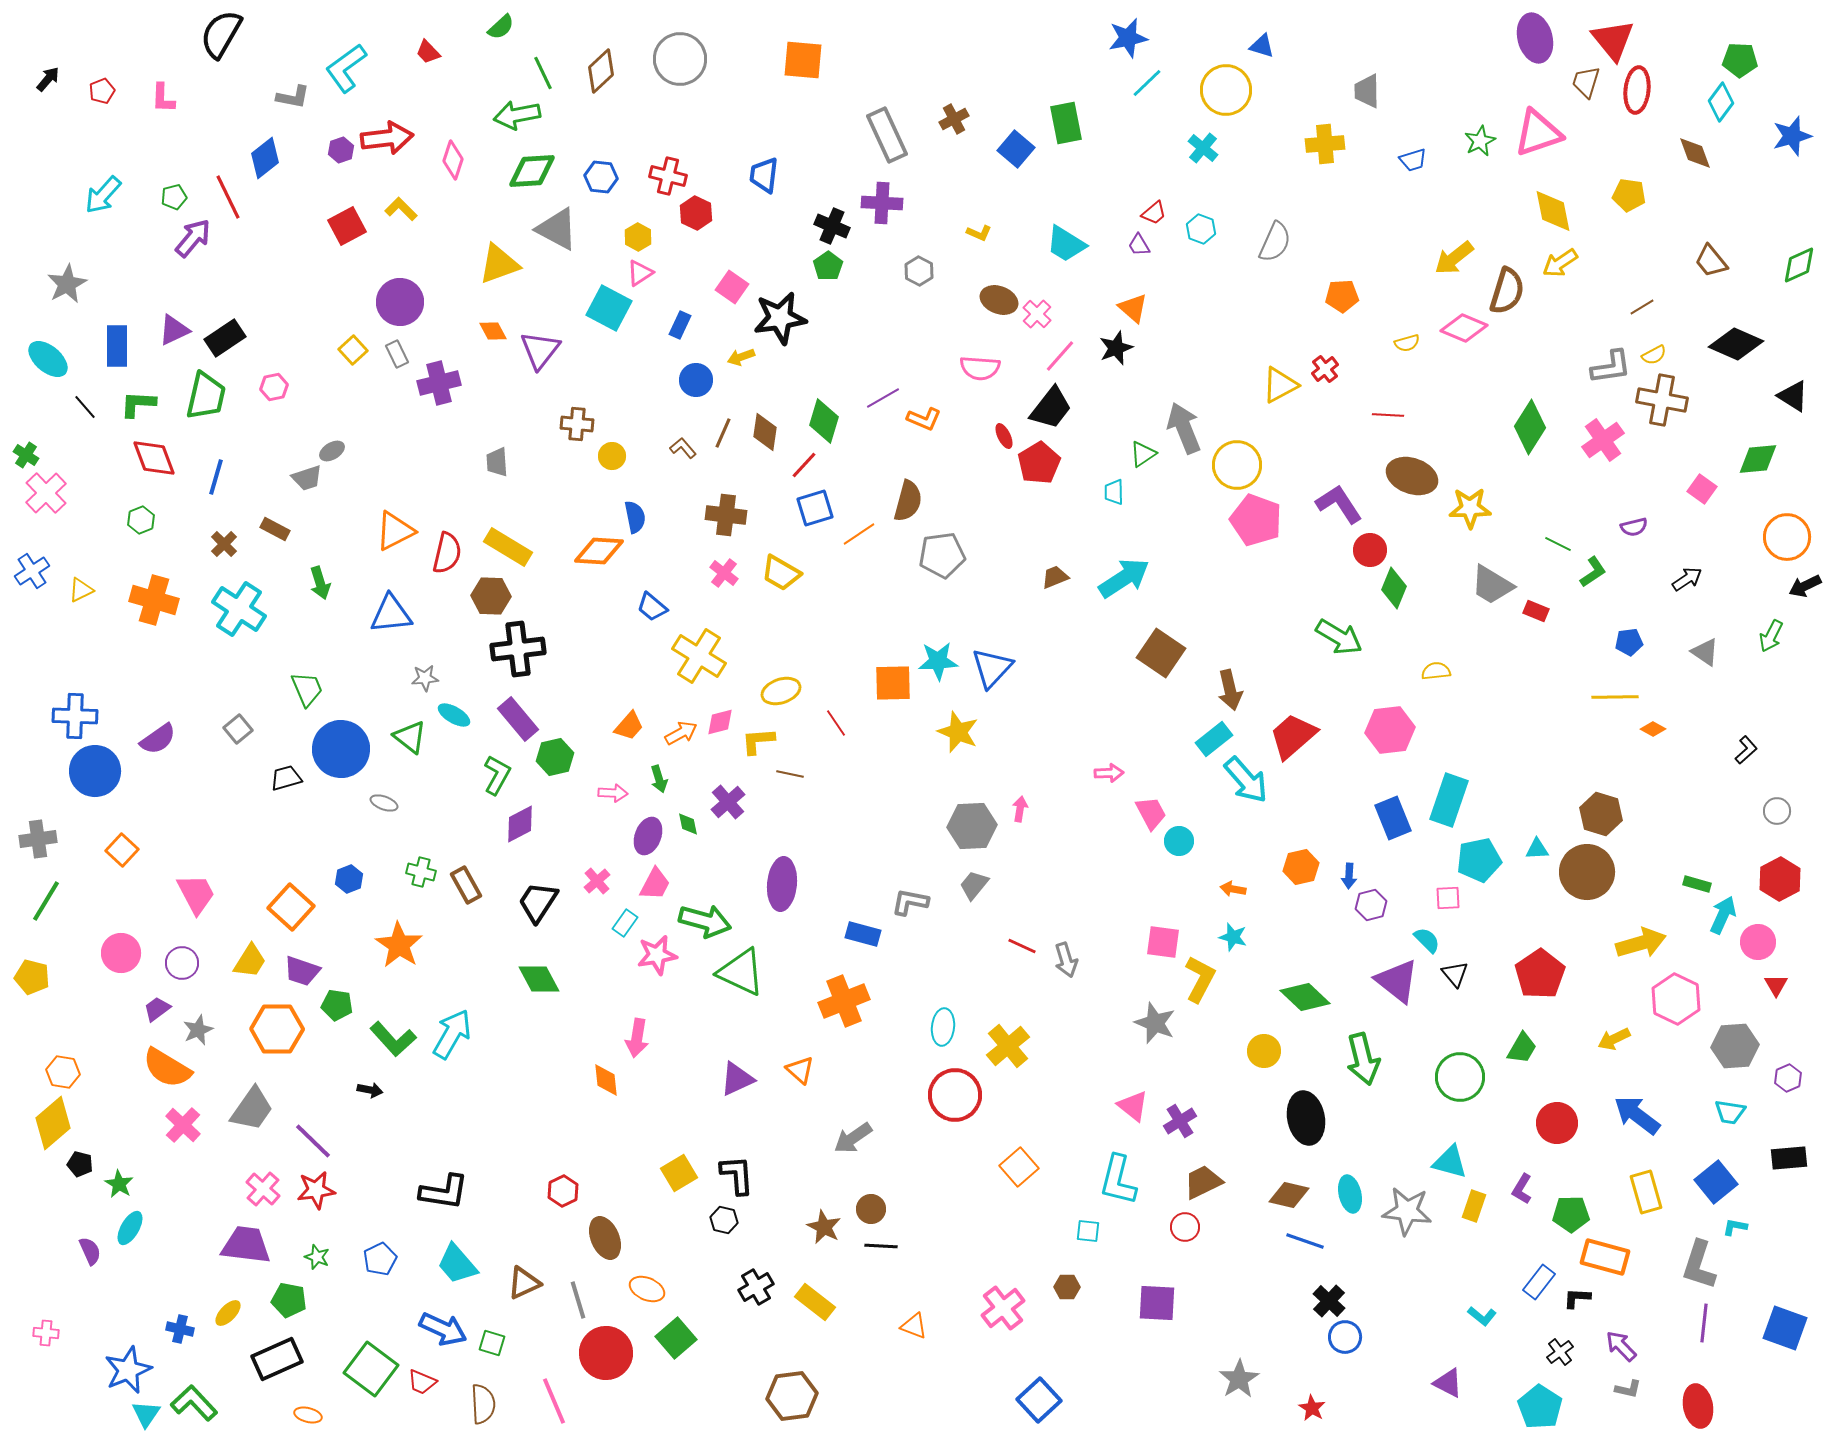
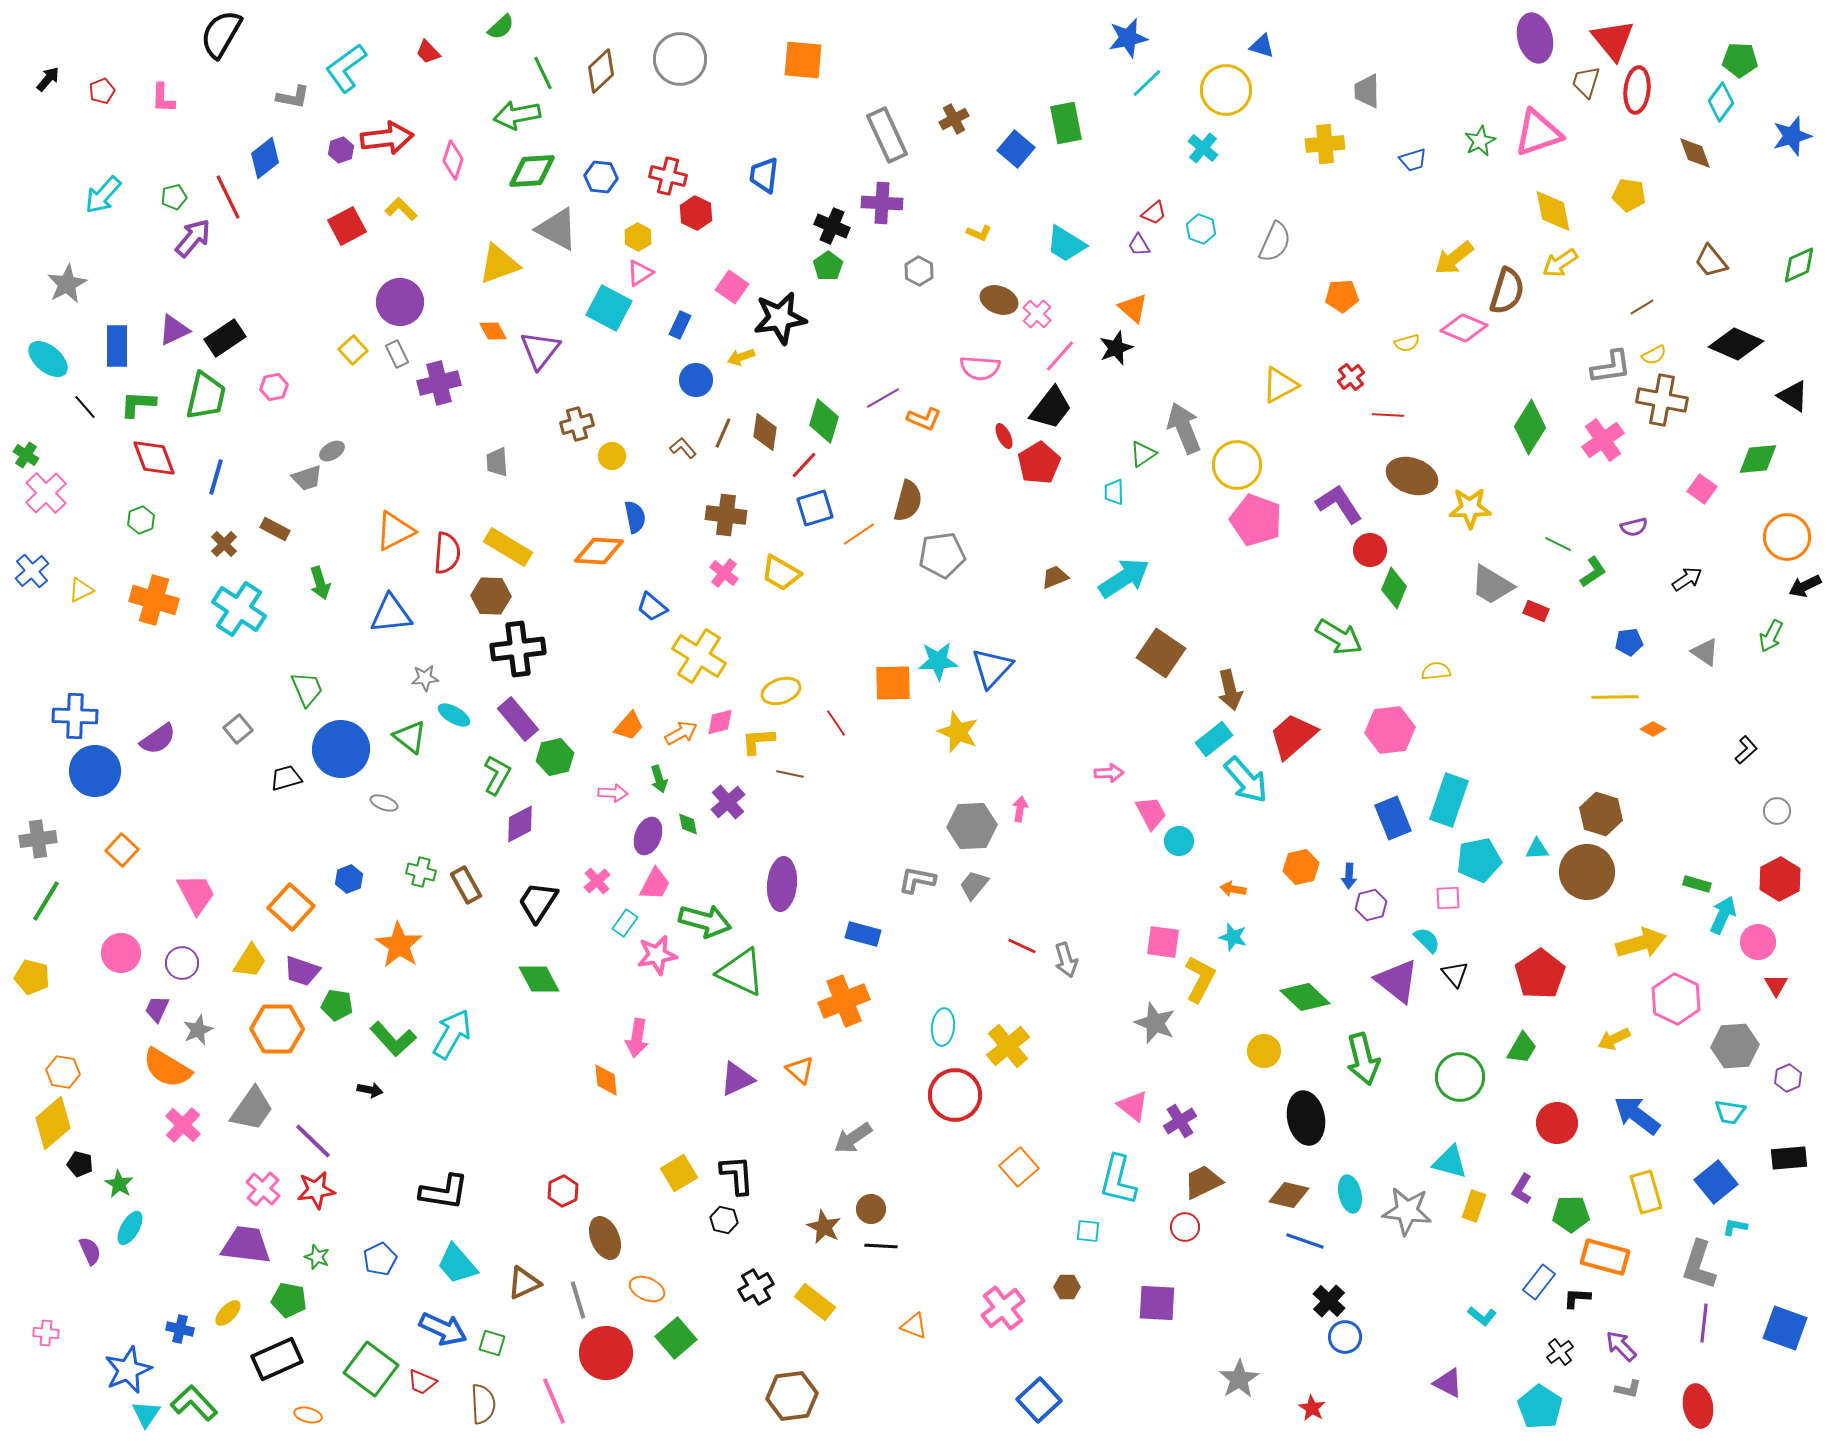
red cross at (1325, 369): moved 26 px right, 8 px down
brown cross at (577, 424): rotated 20 degrees counterclockwise
red semicircle at (447, 553): rotated 9 degrees counterclockwise
blue cross at (32, 571): rotated 8 degrees counterclockwise
gray L-shape at (910, 902): moved 7 px right, 22 px up
purple trapezoid at (157, 1009): rotated 28 degrees counterclockwise
